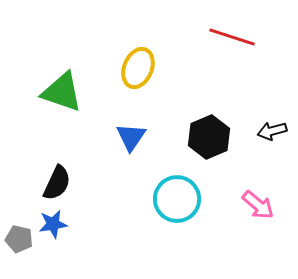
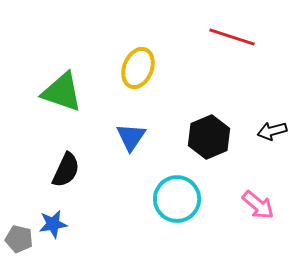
black semicircle: moved 9 px right, 13 px up
